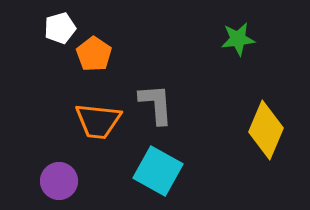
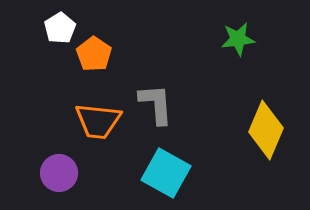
white pentagon: rotated 16 degrees counterclockwise
cyan square: moved 8 px right, 2 px down
purple circle: moved 8 px up
